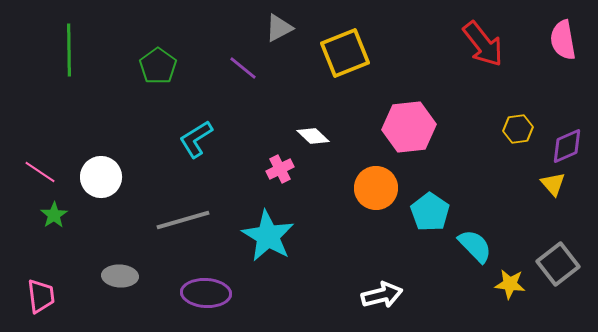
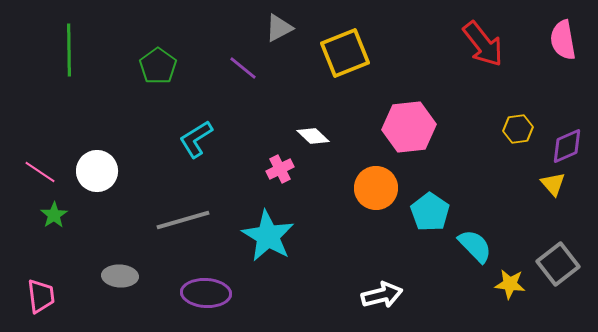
white circle: moved 4 px left, 6 px up
